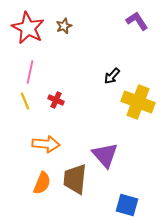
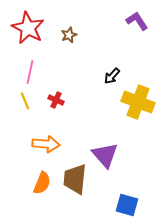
brown star: moved 5 px right, 9 px down
